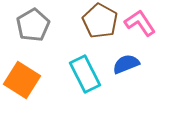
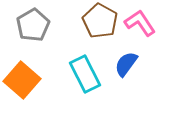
blue semicircle: rotated 32 degrees counterclockwise
orange square: rotated 9 degrees clockwise
